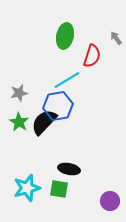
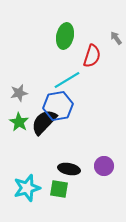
purple circle: moved 6 px left, 35 px up
